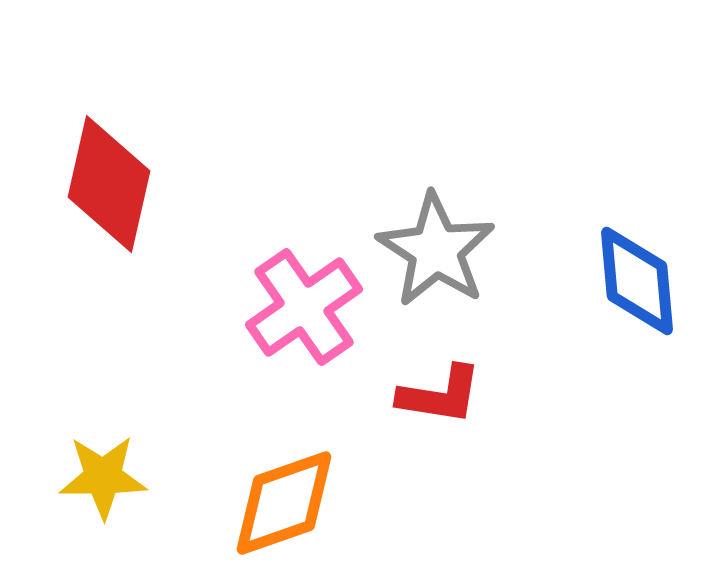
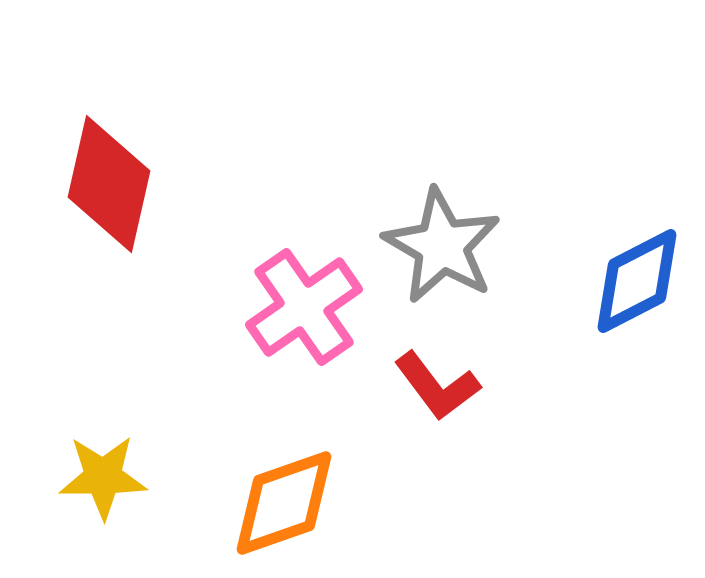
gray star: moved 6 px right, 4 px up; rotated 3 degrees counterclockwise
blue diamond: rotated 68 degrees clockwise
red L-shape: moved 3 px left, 9 px up; rotated 44 degrees clockwise
